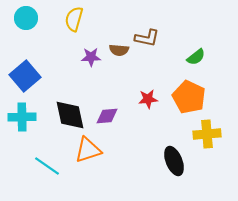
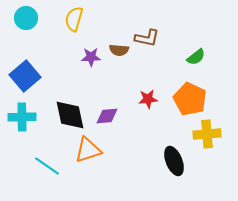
orange pentagon: moved 1 px right, 2 px down
